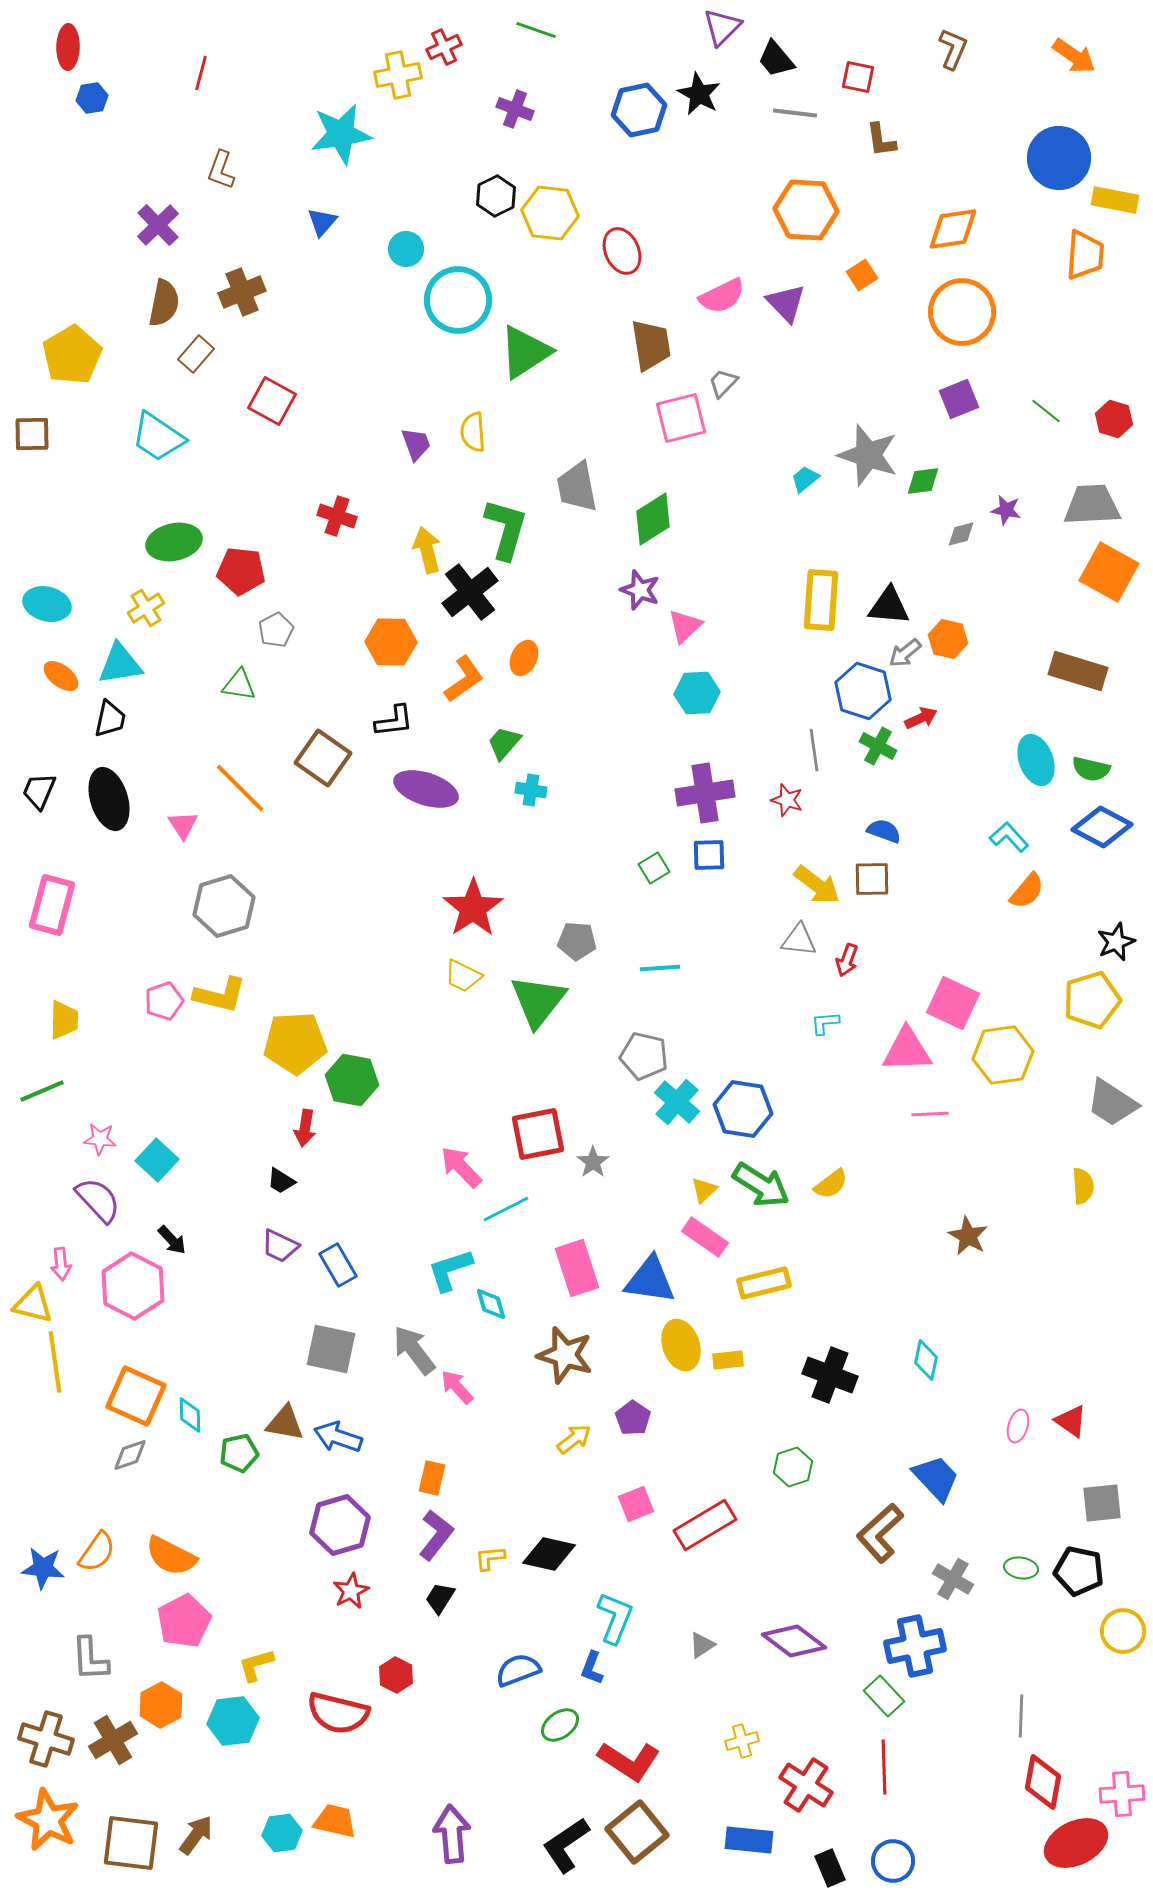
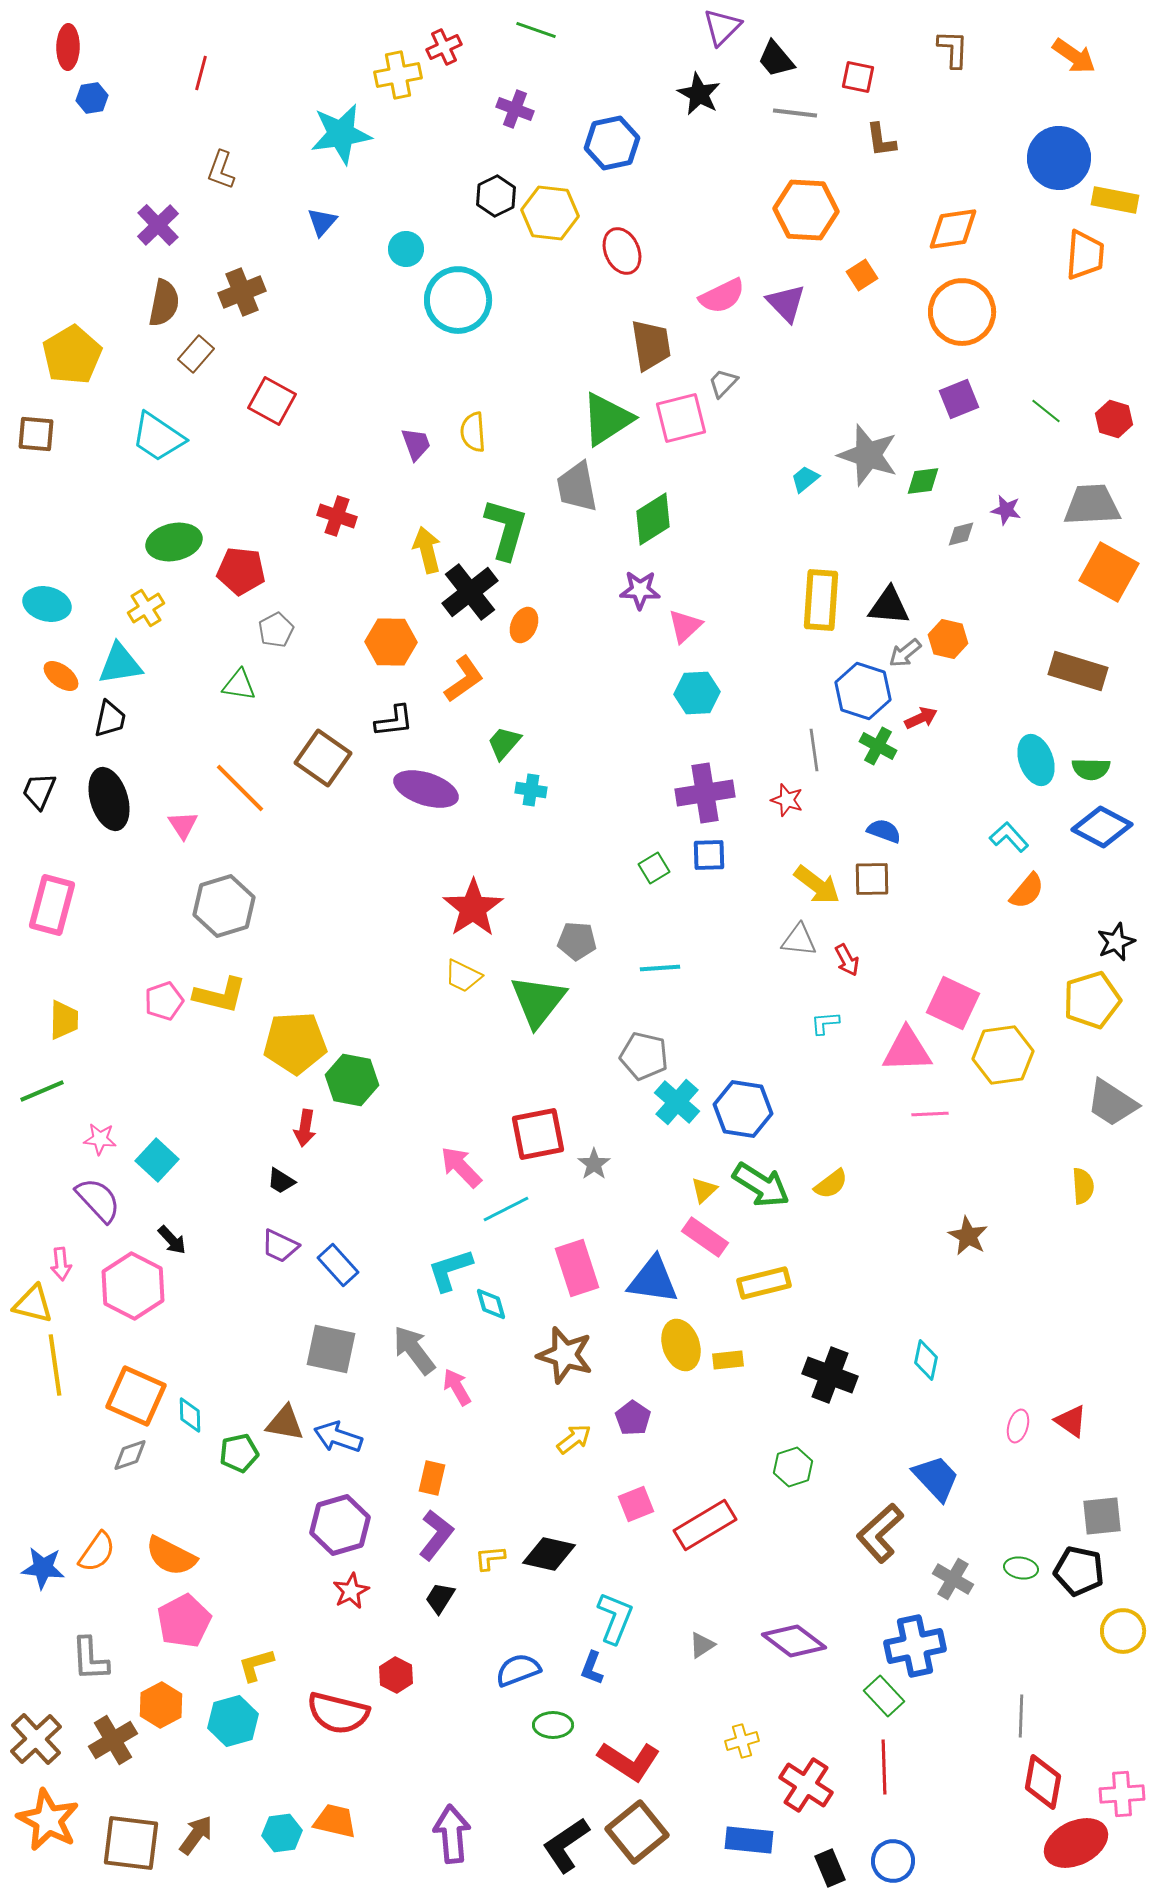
brown L-shape at (953, 49): rotated 21 degrees counterclockwise
blue hexagon at (639, 110): moved 27 px left, 33 px down
green triangle at (525, 352): moved 82 px right, 67 px down
brown square at (32, 434): moved 4 px right; rotated 6 degrees clockwise
purple star at (640, 590): rotated 18 degrees counterclockwise
orange ellipse at (524, 658): moved 33 px up
green semicircle at (1091, 769): rotated 12 degrees counterclockwise
red arrow at (847, 960): rotated 48 degrees counterclockwise
gray star at (593, 1162): moved 1 px right, 2 px down
blue rectangle at (338, 1265): rotated 12 degrees counterclockwise
blue triangle at (650, 1280): moved 3 px right
yellow line at (55, 1362): moved 3 px down
pink arrow at (457, 1387): rotated 12 degrees clockwise
gray square at (1102, 1503): moved 13 px down
cyan hexagon at (233, 1721): rotated 9 degrees counterclockwise
green ellipse at (560, 1725): moved 7 px left; rotated 36 degrees clockwise
brown cross at (46, 1739): moved 10 px left; rotated 30 degrees clockwise
